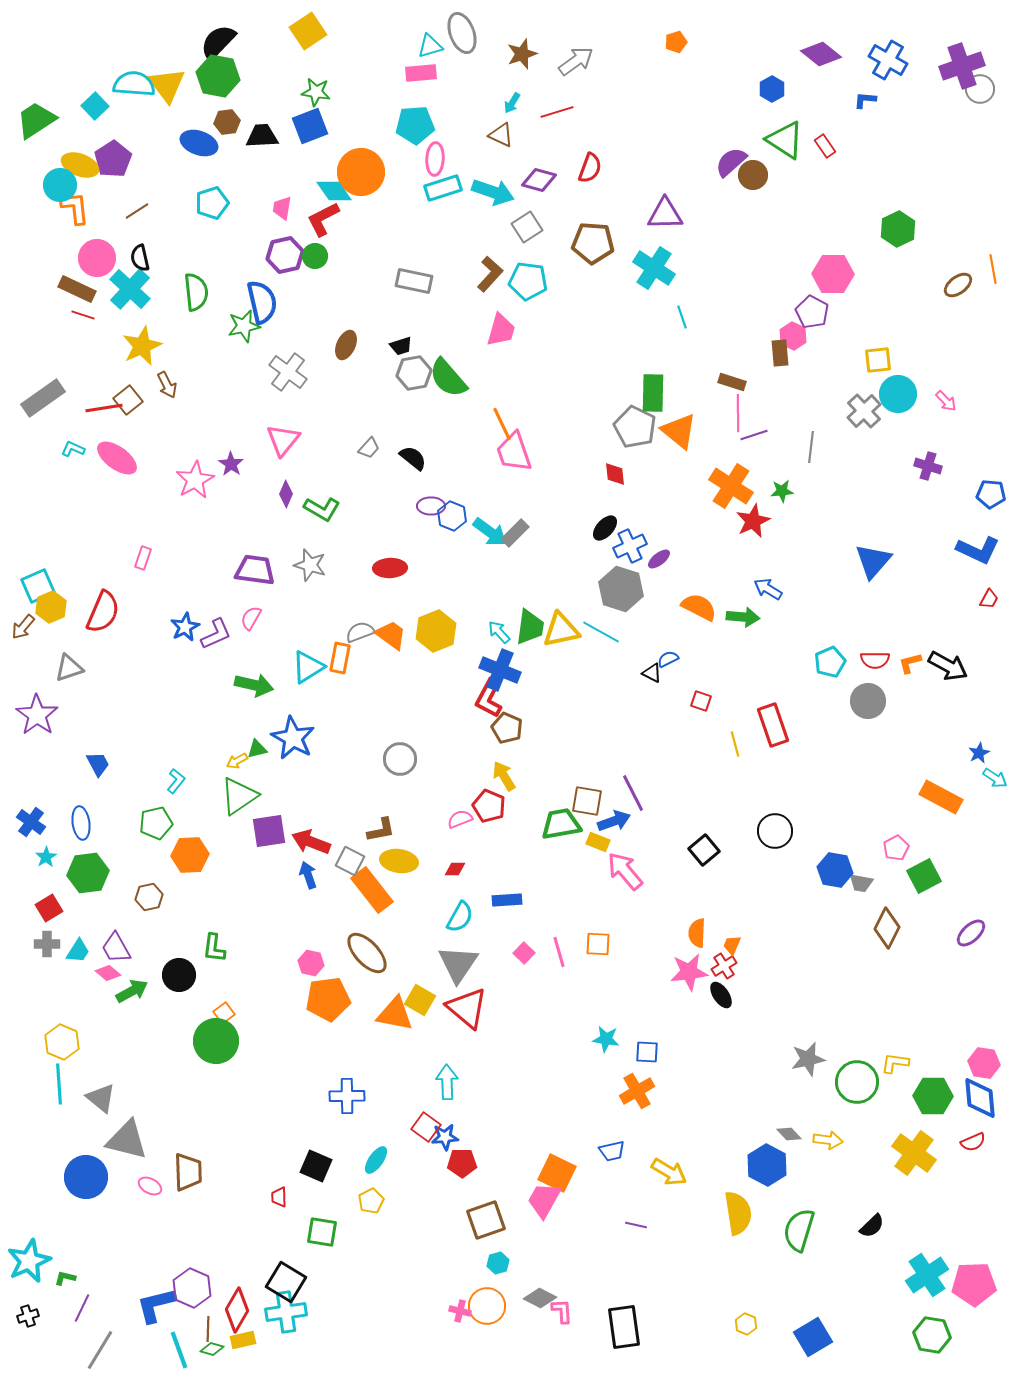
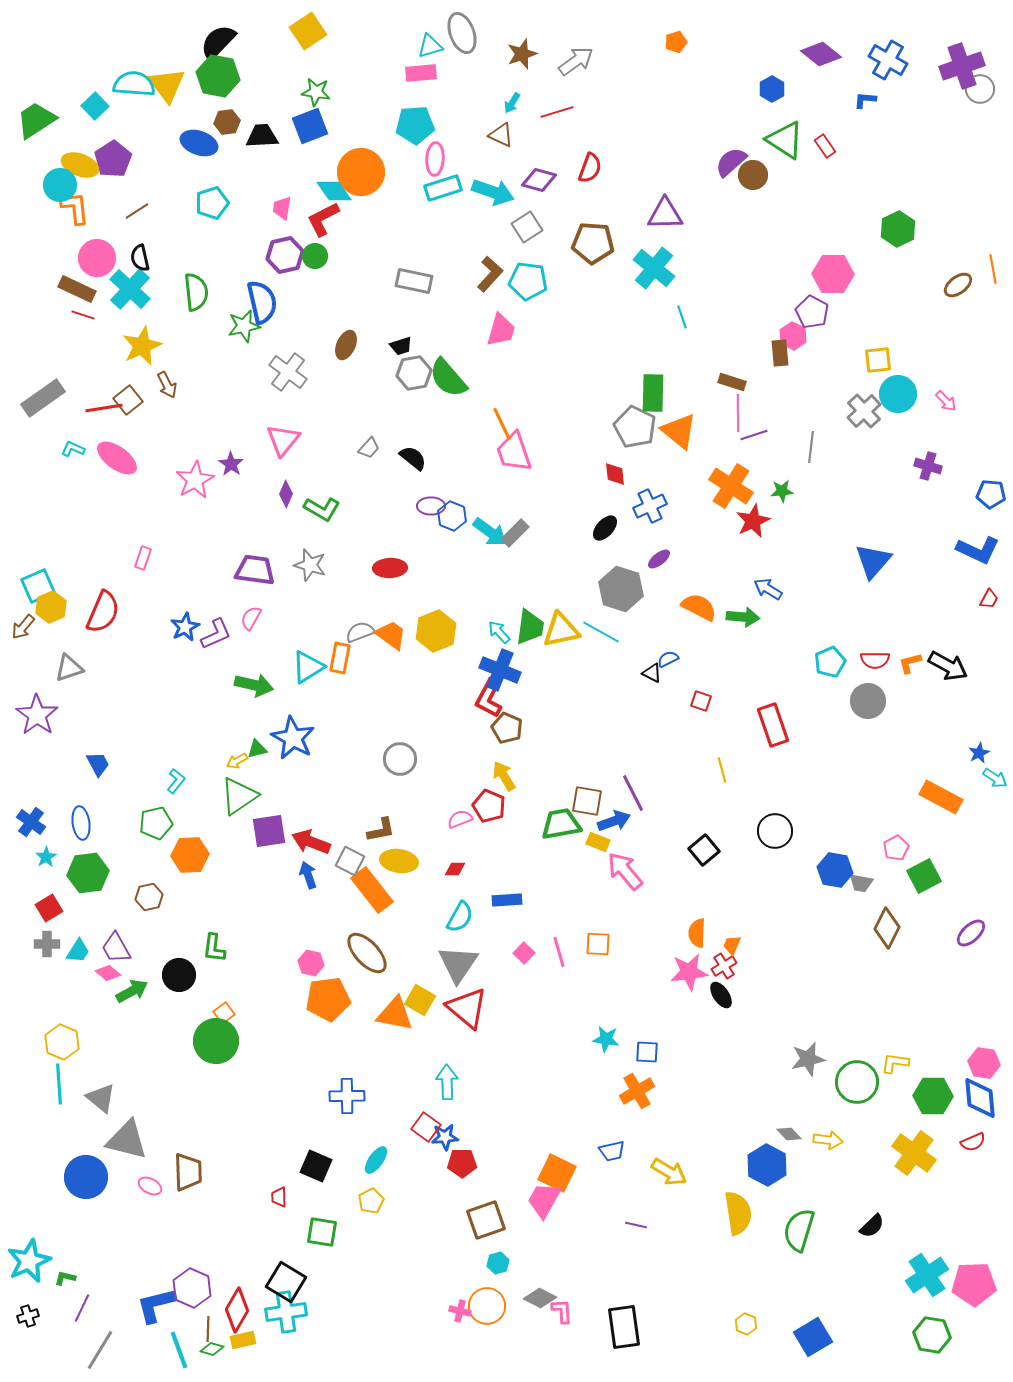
cyan cross at (654, 268): rotated 6 degrees clockwise
blue cross at (630, 546): moved 20 px right, 40 px up
yellow line at (735, 744): moved 13 px left, 26 px down
